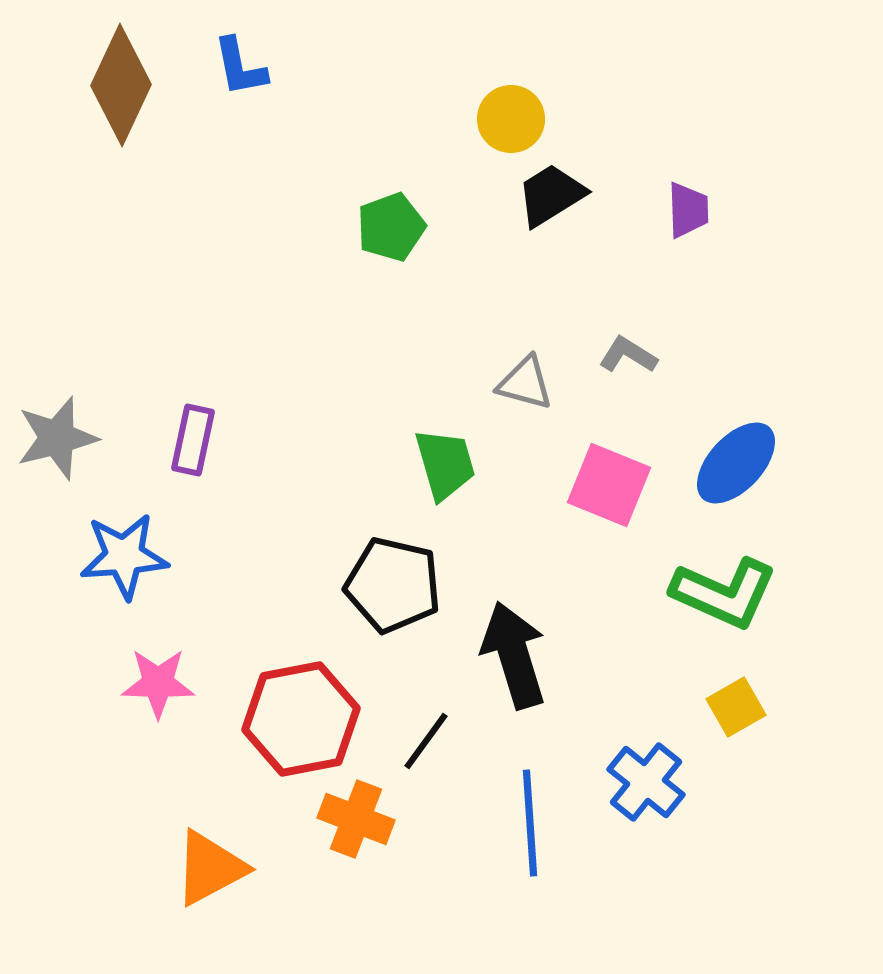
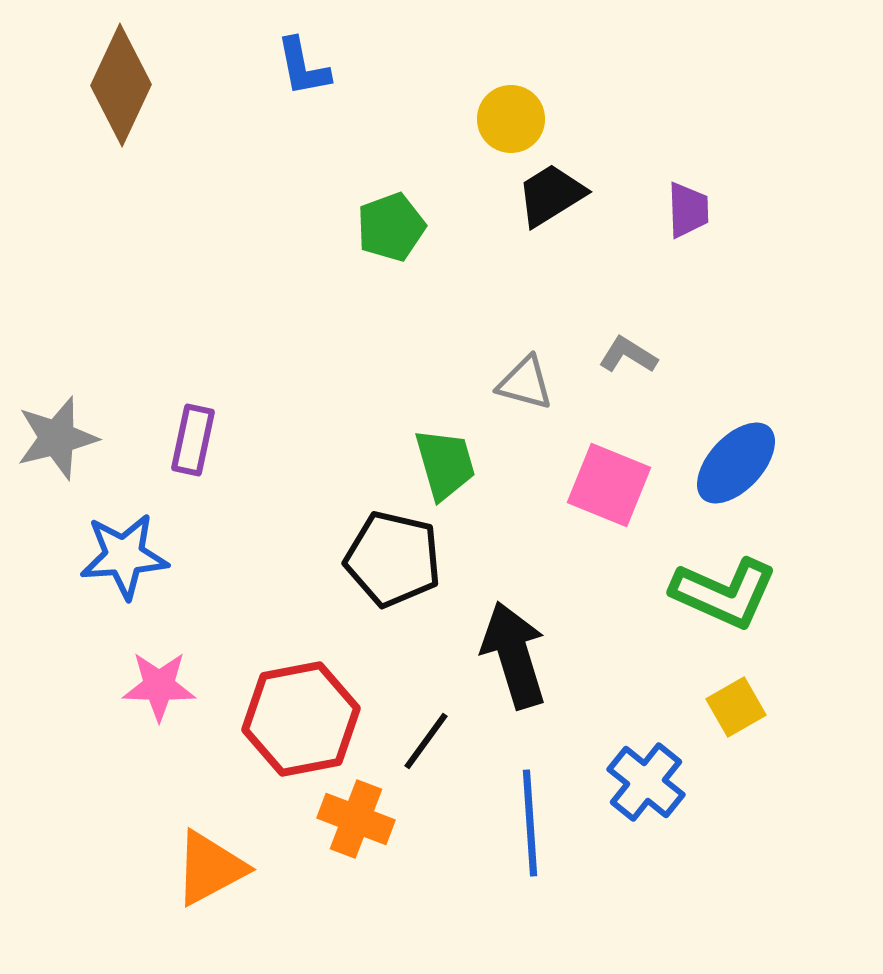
blue L-shape: moved 63 px right
black pentagon: moved 26 px up
pink star: moved 1 px right, 3 px down
